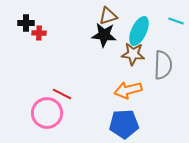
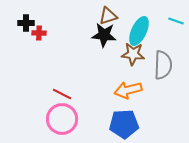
pink circle: moved 15 px right, 6 px down
